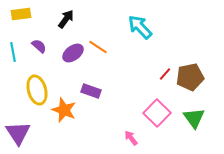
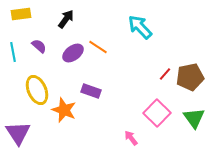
yellow ellipse: rotated 8 degrees counterclockwise
